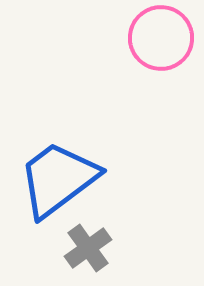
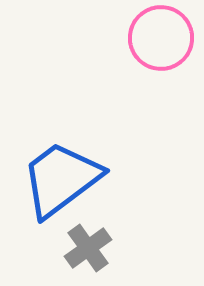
blue trapezoid: moved 3 px right
